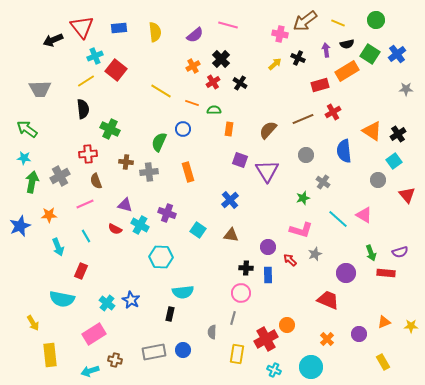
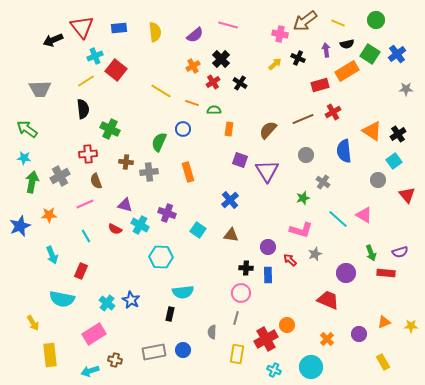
cyan arrow at (58, 247): moved 6 px left, 8 px down
gray line at (233, 318): moved 3 px right
